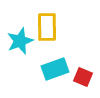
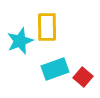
red square: rotated 18 degrees clockwise
